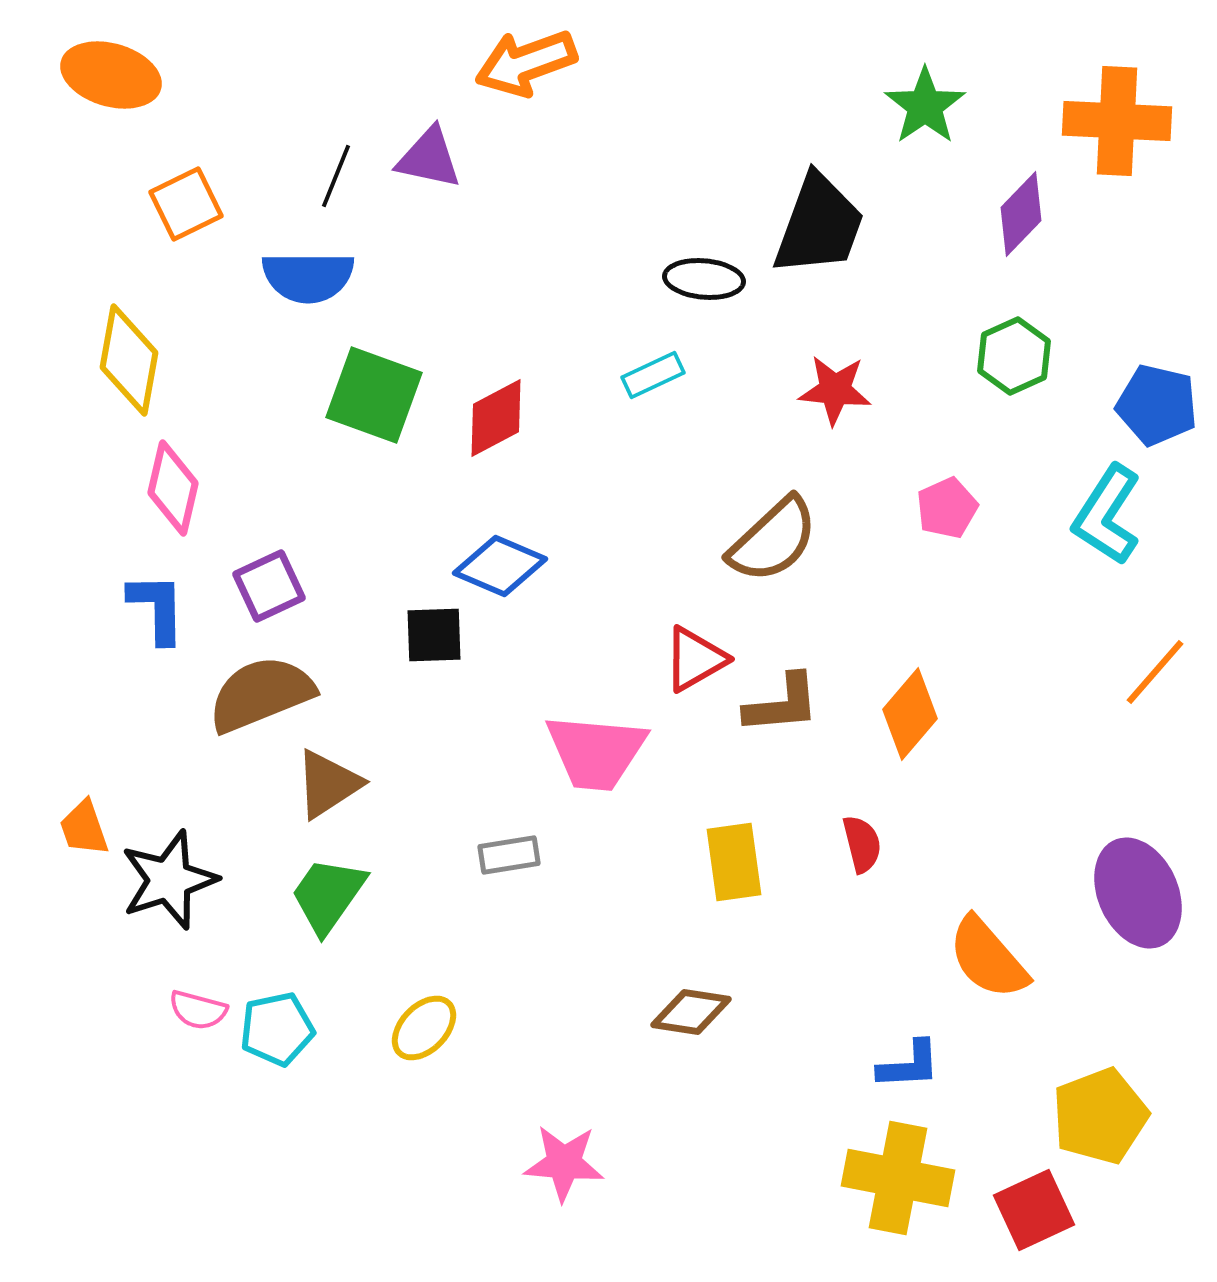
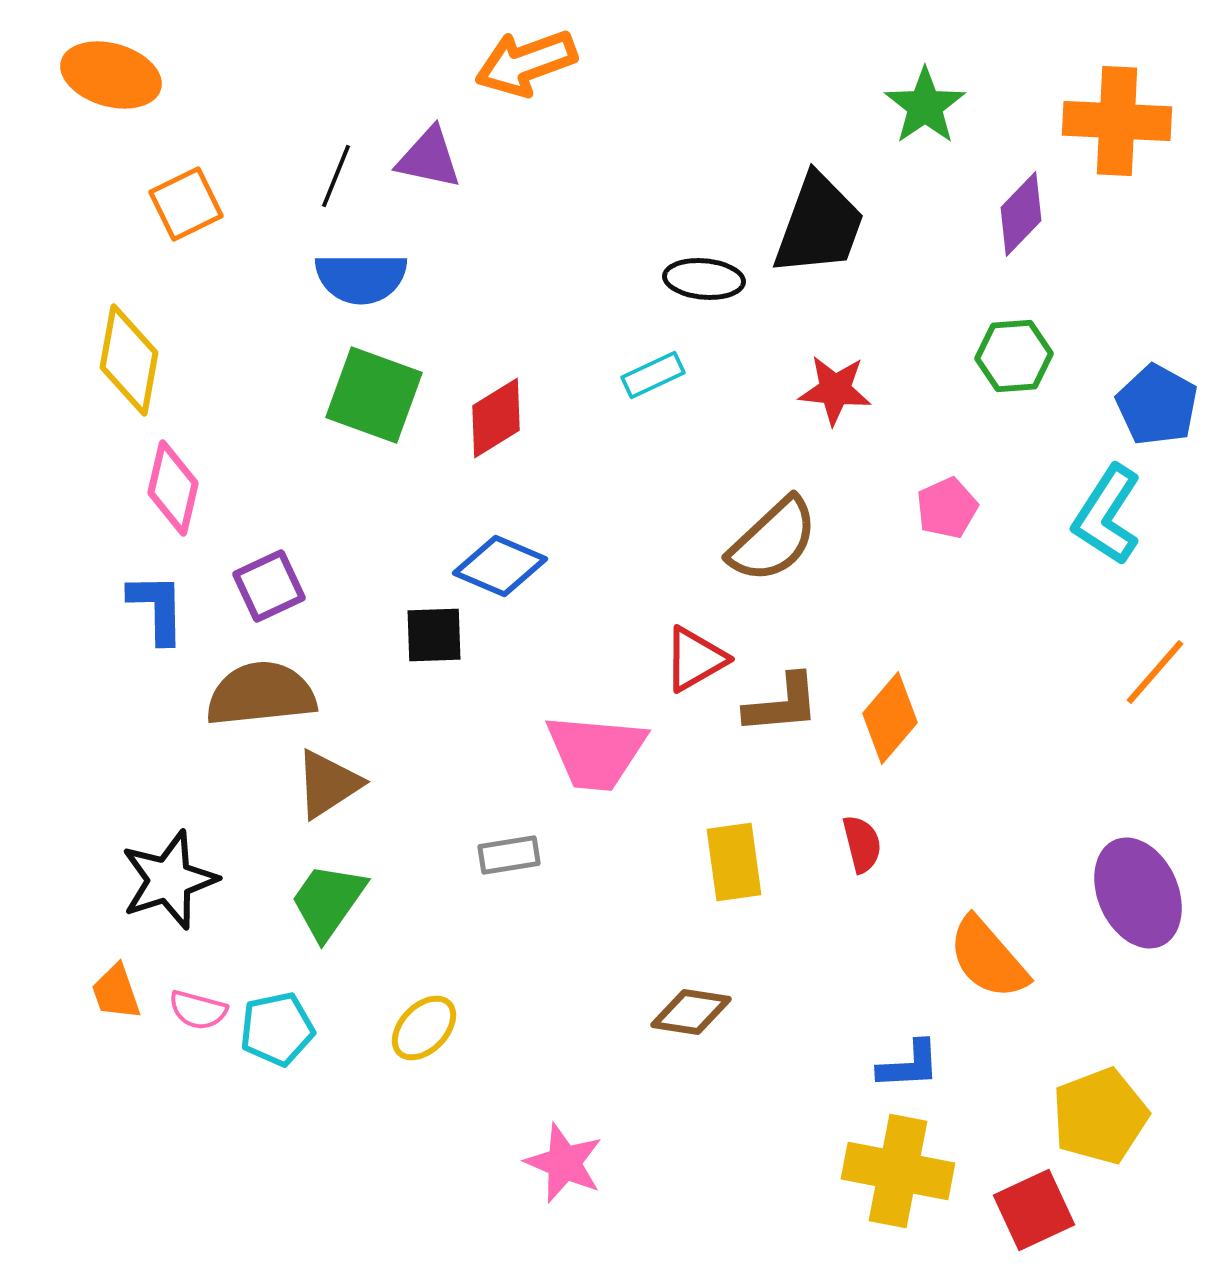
blue semicircle at (308, 277): moved 53 px right, 1 px down
green hexagon at (1014, 356): rotated 20 degrees clockwise
blue pentagon at (1157, 405): rotated 16 degrees clockwise
red diamond at (496, 418): rotated 4 degrees counterclockwise
brown semicircle at (261, 694): rotated 16 degrees clockwise
orange diamond at (910, 714): moved 20 px left, 4 px down
orange trapezoid at (84, 828): moved 32 px right, 164 px down
green trapezoid at (328, 895): moved 6 px down
pink star at (564, 1163): rotated 18 degrees clockwise
yellow cross at (898, 1178): moved 7 px up
